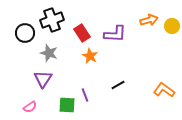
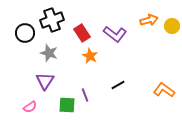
purple L-shape: rotated 35 degrees clockwise
purple triangle: moved 2 px right, 2 px down
